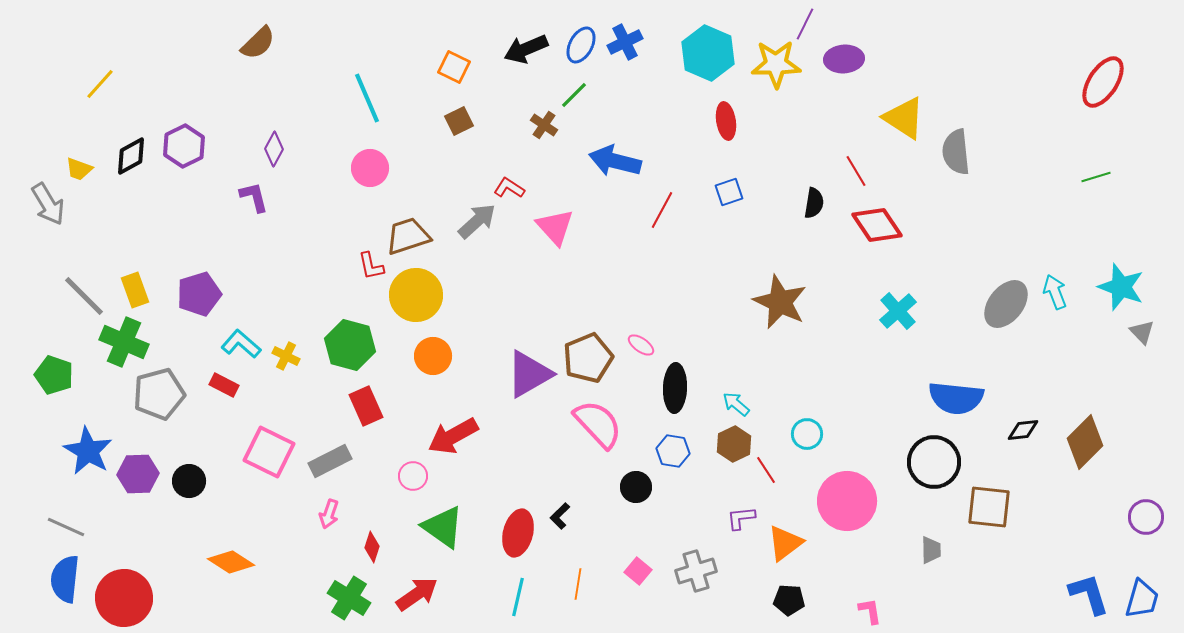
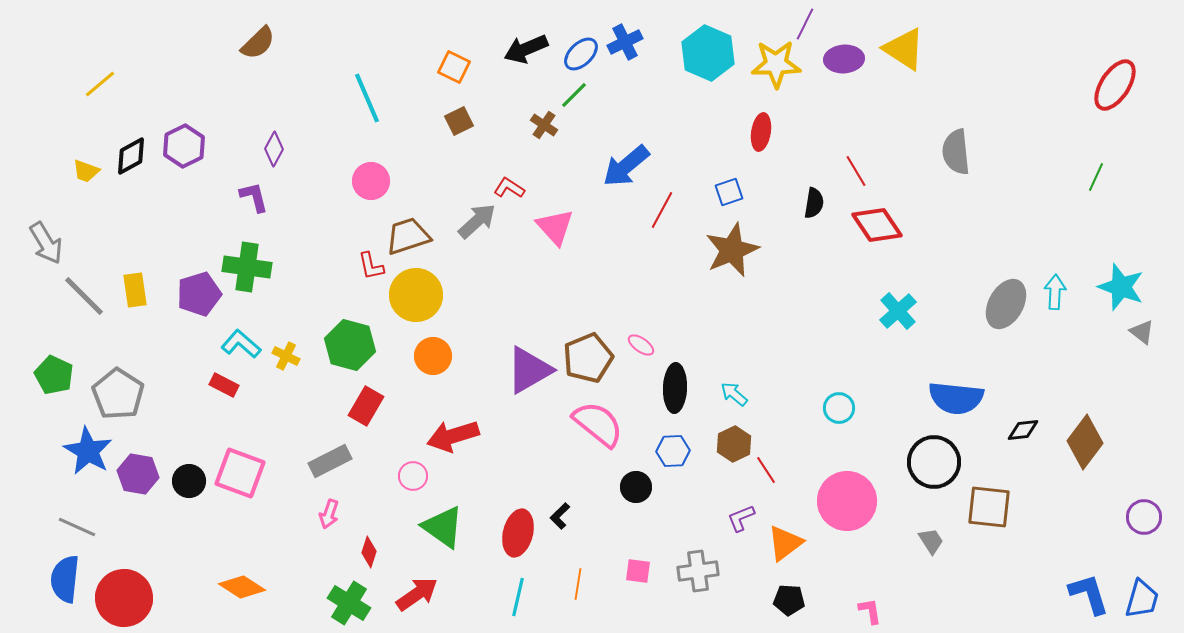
blue ellipse at (581, 45): moved 9 px down; rotated 18 degrees clockwise
red ellipse at (1103, 82): moved 12 px right, 3 px down
yellow line at (100, 84): rotated 8 degrees clockwise
yellow triangle at (904, 118): moved 69 px up
red ellipse at (726, 121): moved 35 px right, 11 px down; rotated 18 degrees clockwise
blue arrow at (615, 161): moved 11 px right, 5 px down; rotated 54 degrees counterclockwise
pink circle at (370, 168): moved 1 px right, 13 px down
yellow trapezoid at (79, 169): moved 7 px right, 2 px down
green line at (1096, 177): rotated 48 degrees counterclockwise
gray arrow at (48, 204): moved 2 px left, 39 px down
yellow rectangle at (135, 290): rotated 12 degrees clockwise
cyan arrow at (1055, 292): rotated 24 degrees clockwise
brown star at (780, 302): moved 48 px left, 52 px up; rotated 24 degrees clockwise
gray ellipse at (1006, 304): rotated 9 degrees counterclockwise
gray triangle at (1142, 332): rotated 8 degrees counterclockwise
green cross at (124, 342): moved 123 px right, 75 px up; rotated 15 degrees counterclockwise
purple triangle at (529, 374): moved 4 px up
green pentagon at (54, 375): rotated 6 degrees clockwise
gray pentagon at (159, 394): moved 41 px left; rotated 24 degrees counterclockwise
cyan arrow at (736, 404): moved 2 px left, 10 px up
red rectangle at (366, 406): rotated 54 degrees clockwise
pink semicircle at (598, 424): rotated 8 degrees counterclockwise
cyan circle at (807, 434): moved 32 px right, 26 px up
red arrow at (453, 436): rotated 12 degrees clockwise
brown diamond at (1085, 442): rotated 8 degrees counterclockwise
blue hexagon at (673, 451): rotated 12 degrees counterclockwise
pink square at (269, 452): moved 29 px left, 21 px down; rotated 6 degrees counterclockwise
purple hexagon at (138, 474): rotated 12 degrees clockwise
purple circle at (1146, 517): moved 2 px left
purple L-shape at (741, 518): rotated 16 degrees counterclockwise
gray line at (66, 527): moved 11 px right
red diamond at (372, 547): moved 3 px left, 5 px down
gray trapezoid at (931, 550): moved 9 px up; rotated 32 degrees counterclockwise
orange diamond at (231, 562): moved 11 px right, 25 px down
pink square at (638, 571): rotated 32 degrees counterclockwise
gray cross at (696, 571): moved 2 px right; rotated 9 degrees clockwise
green cross at (349, 598): moved 5 px down
